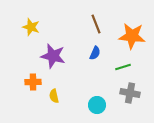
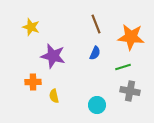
orange star: moved 1 px left, 1 px down
gray cross: moved 2 px up
